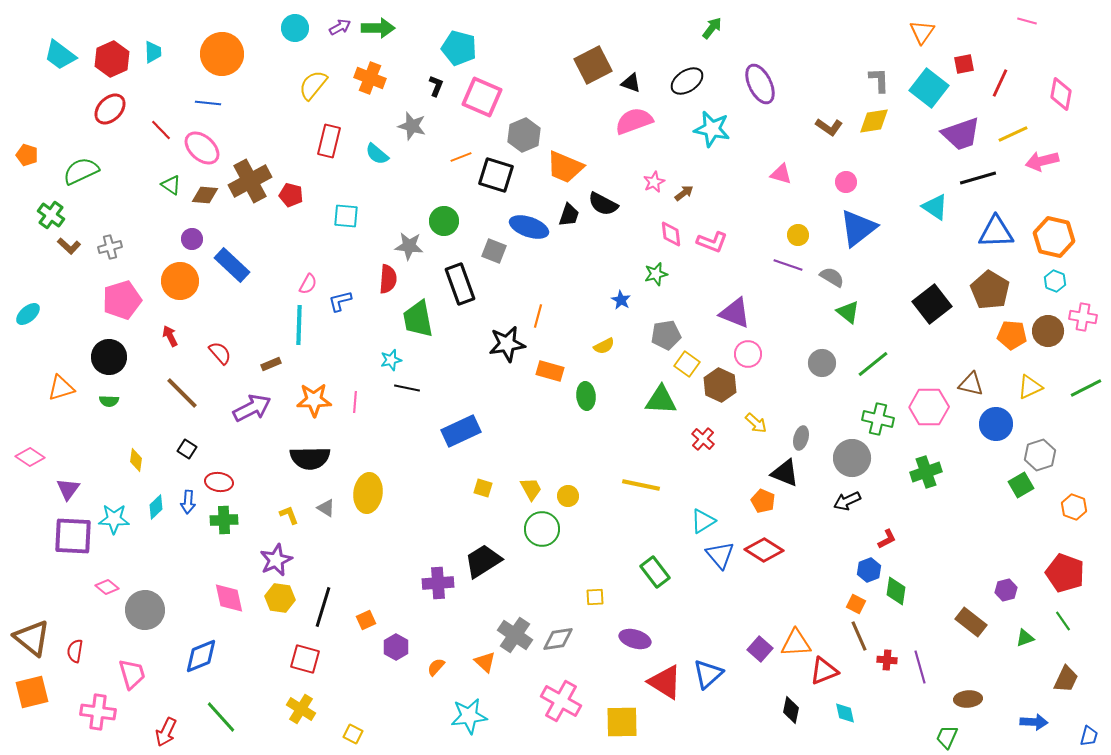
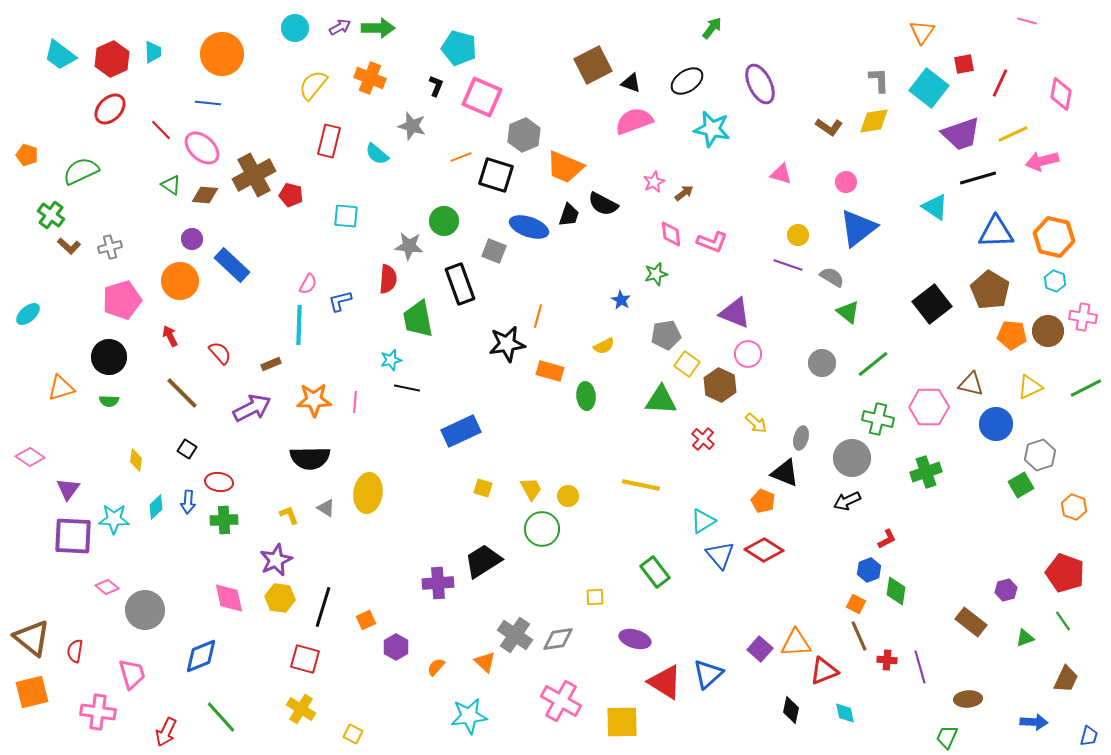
brown cross at (250, 181): moved 4 px right, 6 px up
